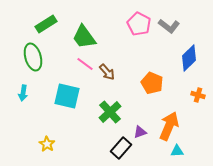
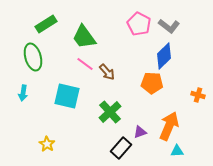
blue diamond: moved 25 px left, 2 px up
orange pentagon: rotated 20 degrees counterclockwise
